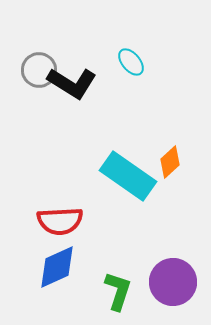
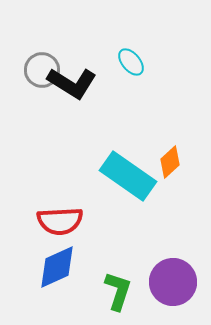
gray circle: moved 3 px right
